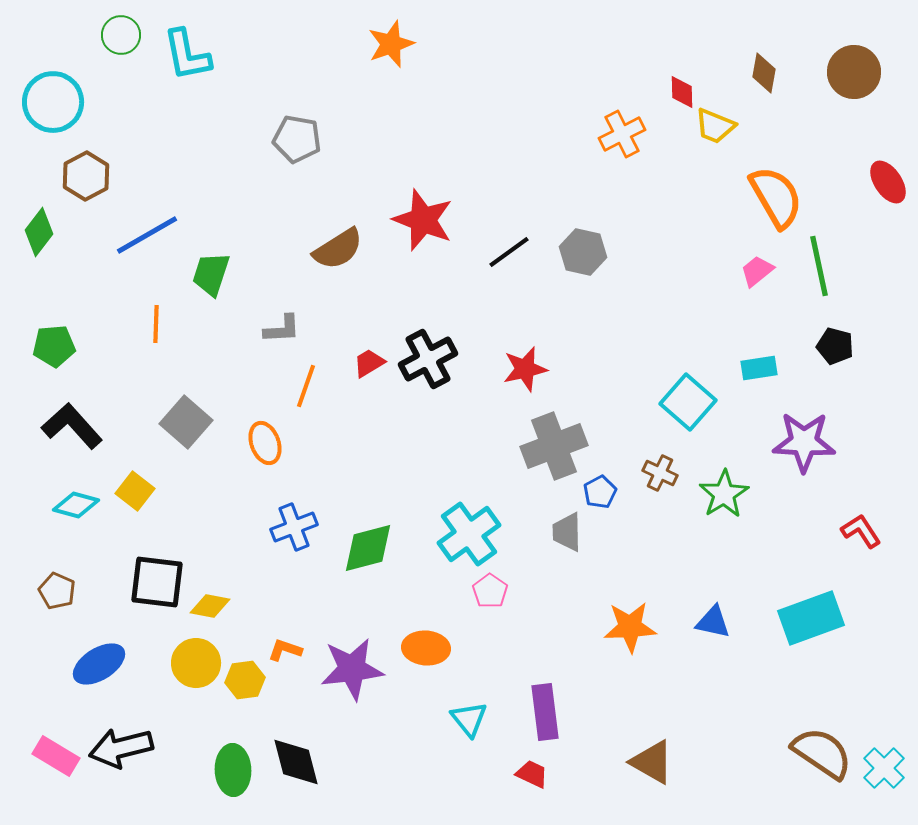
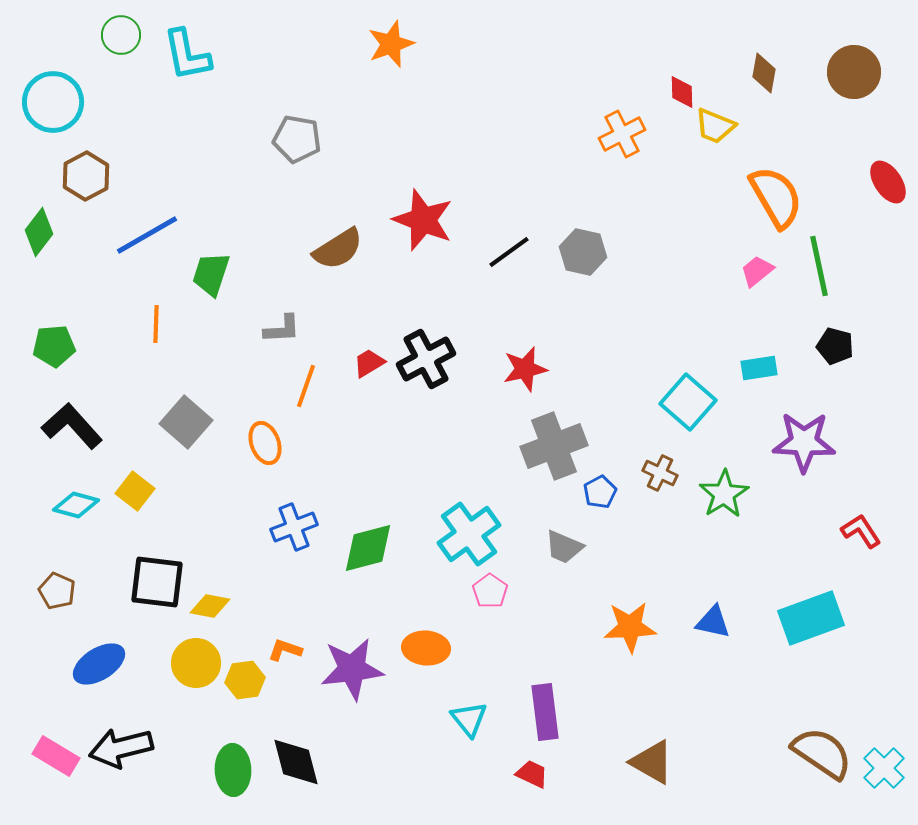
black cross at (428, 359): moved 2 px left
gray trapezoid at (567, 532): moved 3 px left, 15 px down; rotated 66 degrees counterclockwise
